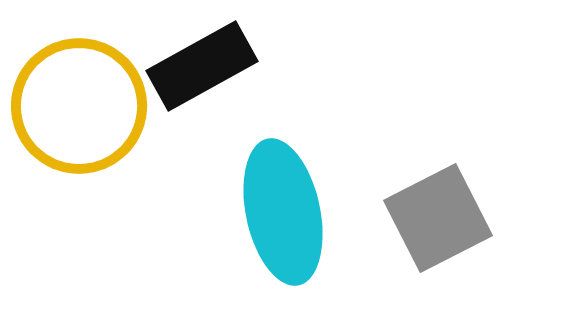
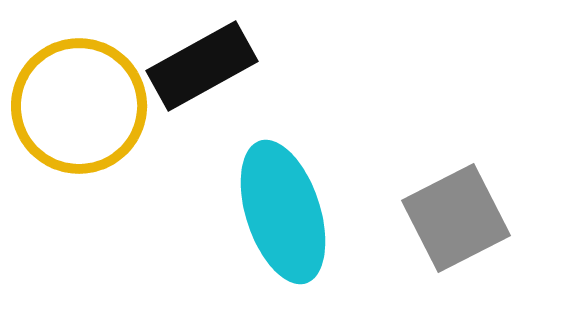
cyan ellipse: rotated 6 degrees counterclockwise
gray square: moved 18 px right
